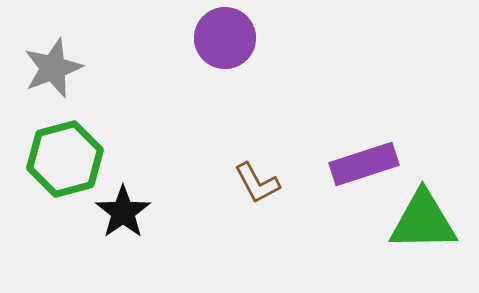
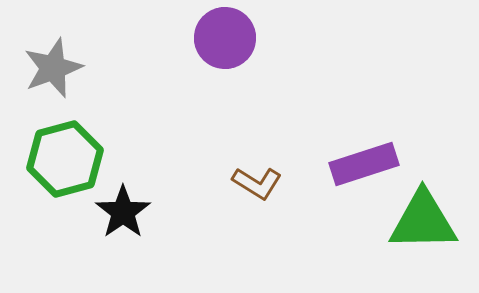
brown L-shape: rotated 30 degrees counterclockwise
